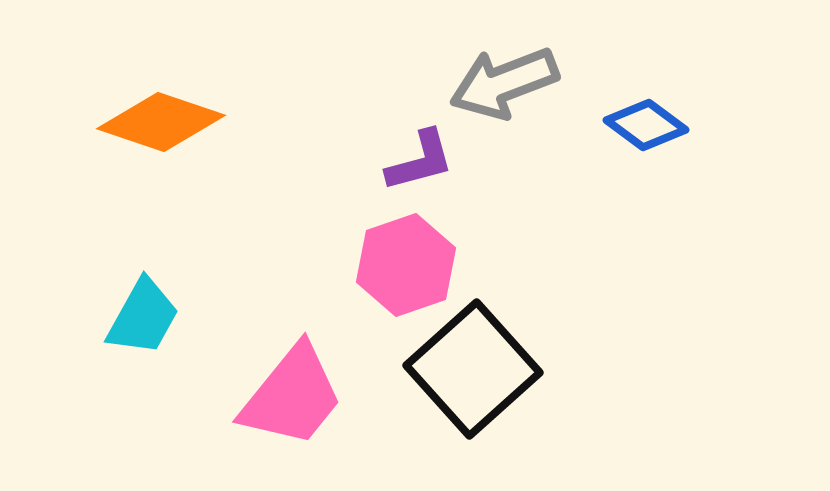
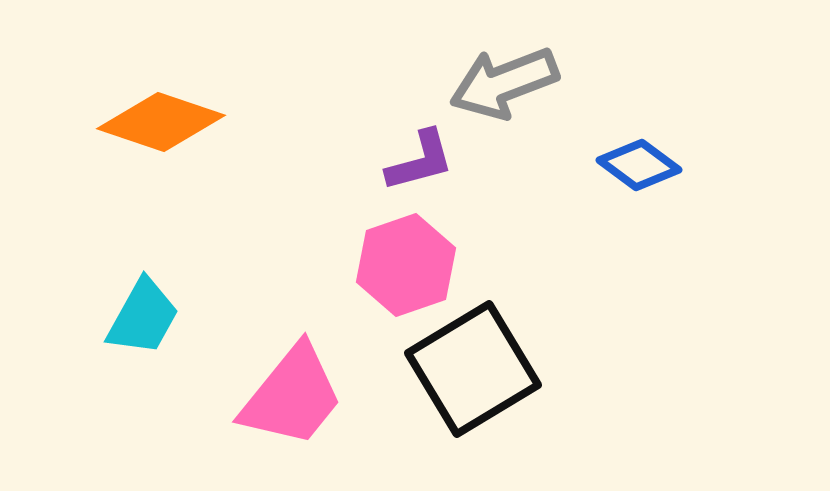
blue diamond: moved 7 px left, 40 px down
black square: rotated 11 degrees clockwise
